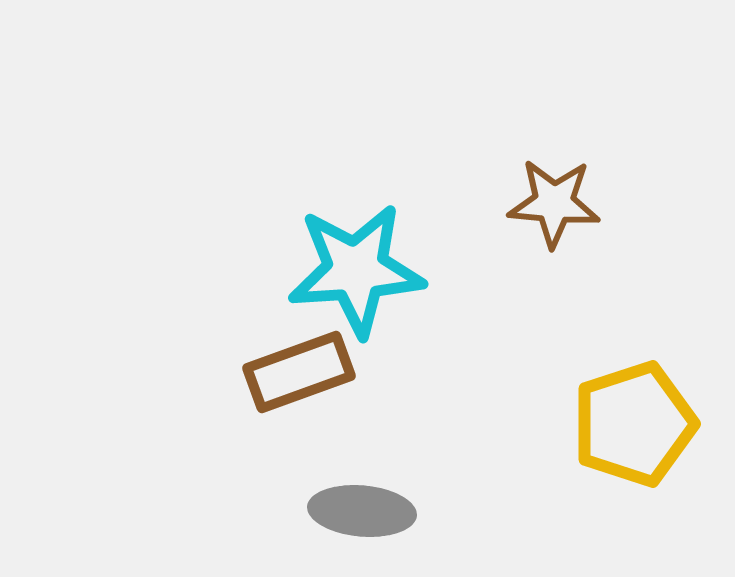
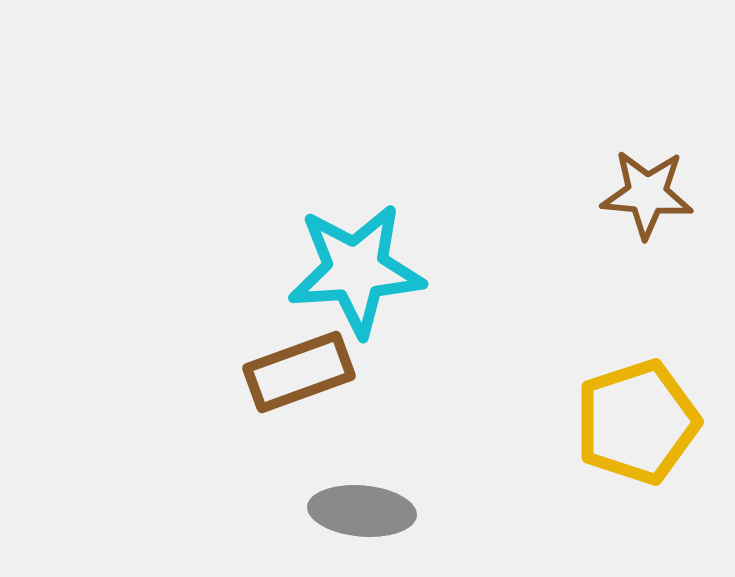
brown star: moved 93 px right, 9 px up
yellow pentagon: moved 3 px right, 2 px up
